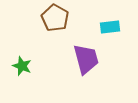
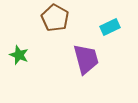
cyan rectangle: rotated 18 degrees counterclockwise
green star: moved 3 px left, 11 px up
